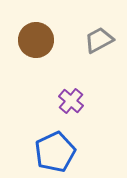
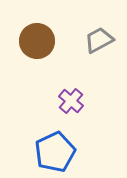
brown circle: moved 1 px right, 1 px down
